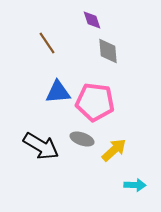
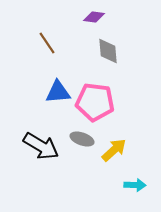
purple diamond: moved 2 px right, 3 px up; rotated 65 degrees counterclockwise
